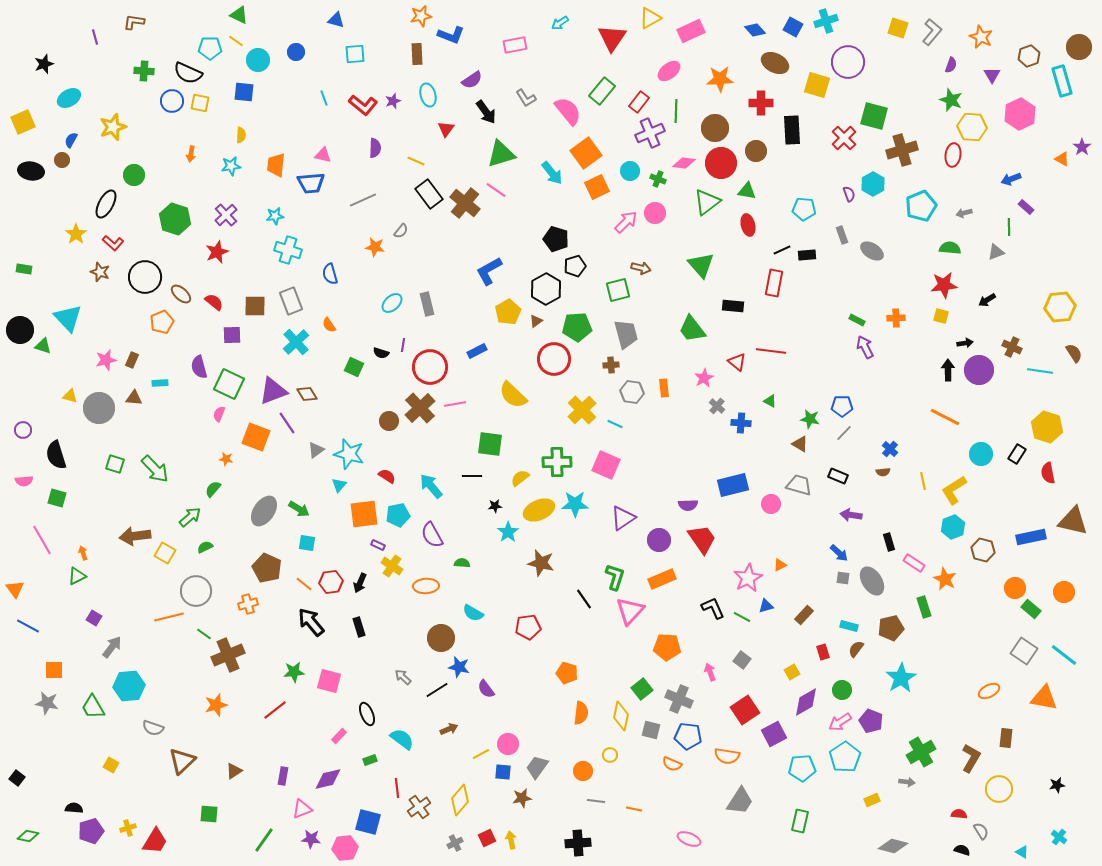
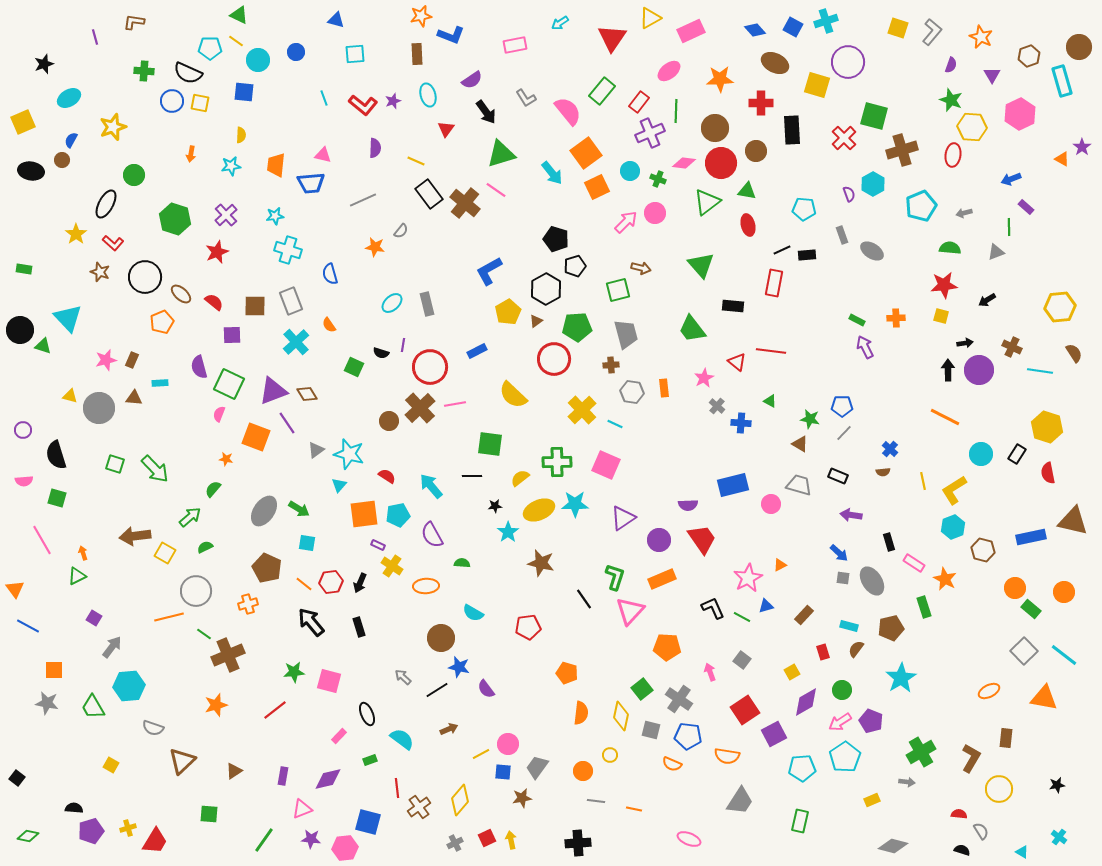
gray square at (1024, 651): rotated 12 degrees clockwise
gray cross at (679, 699): rotated 12 degrees clockwise
